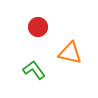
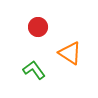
orange triangle: rotated 20 degrees clockwise
